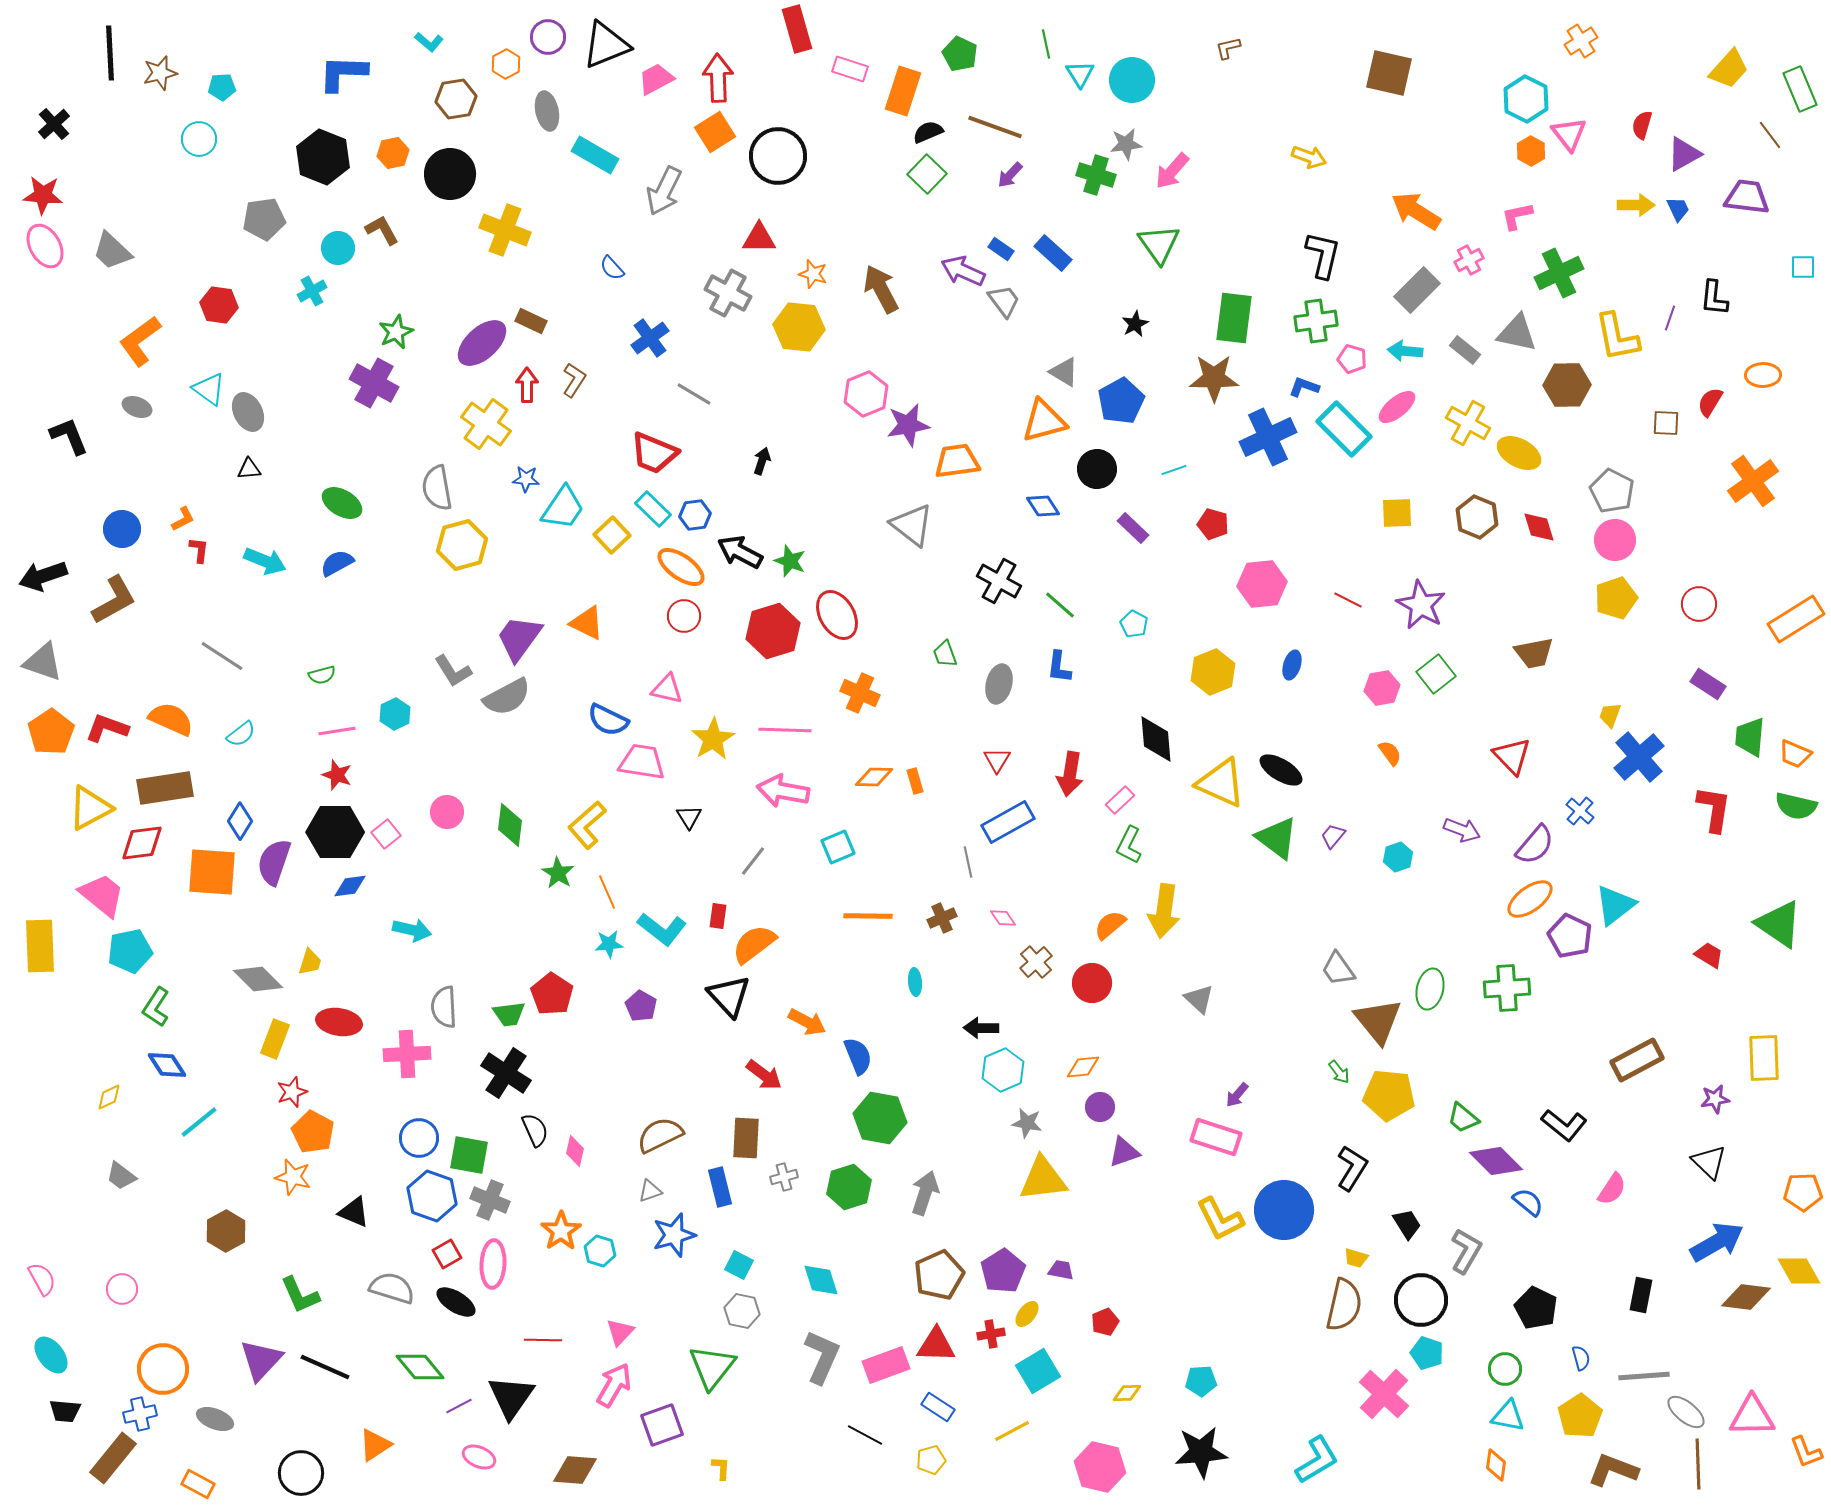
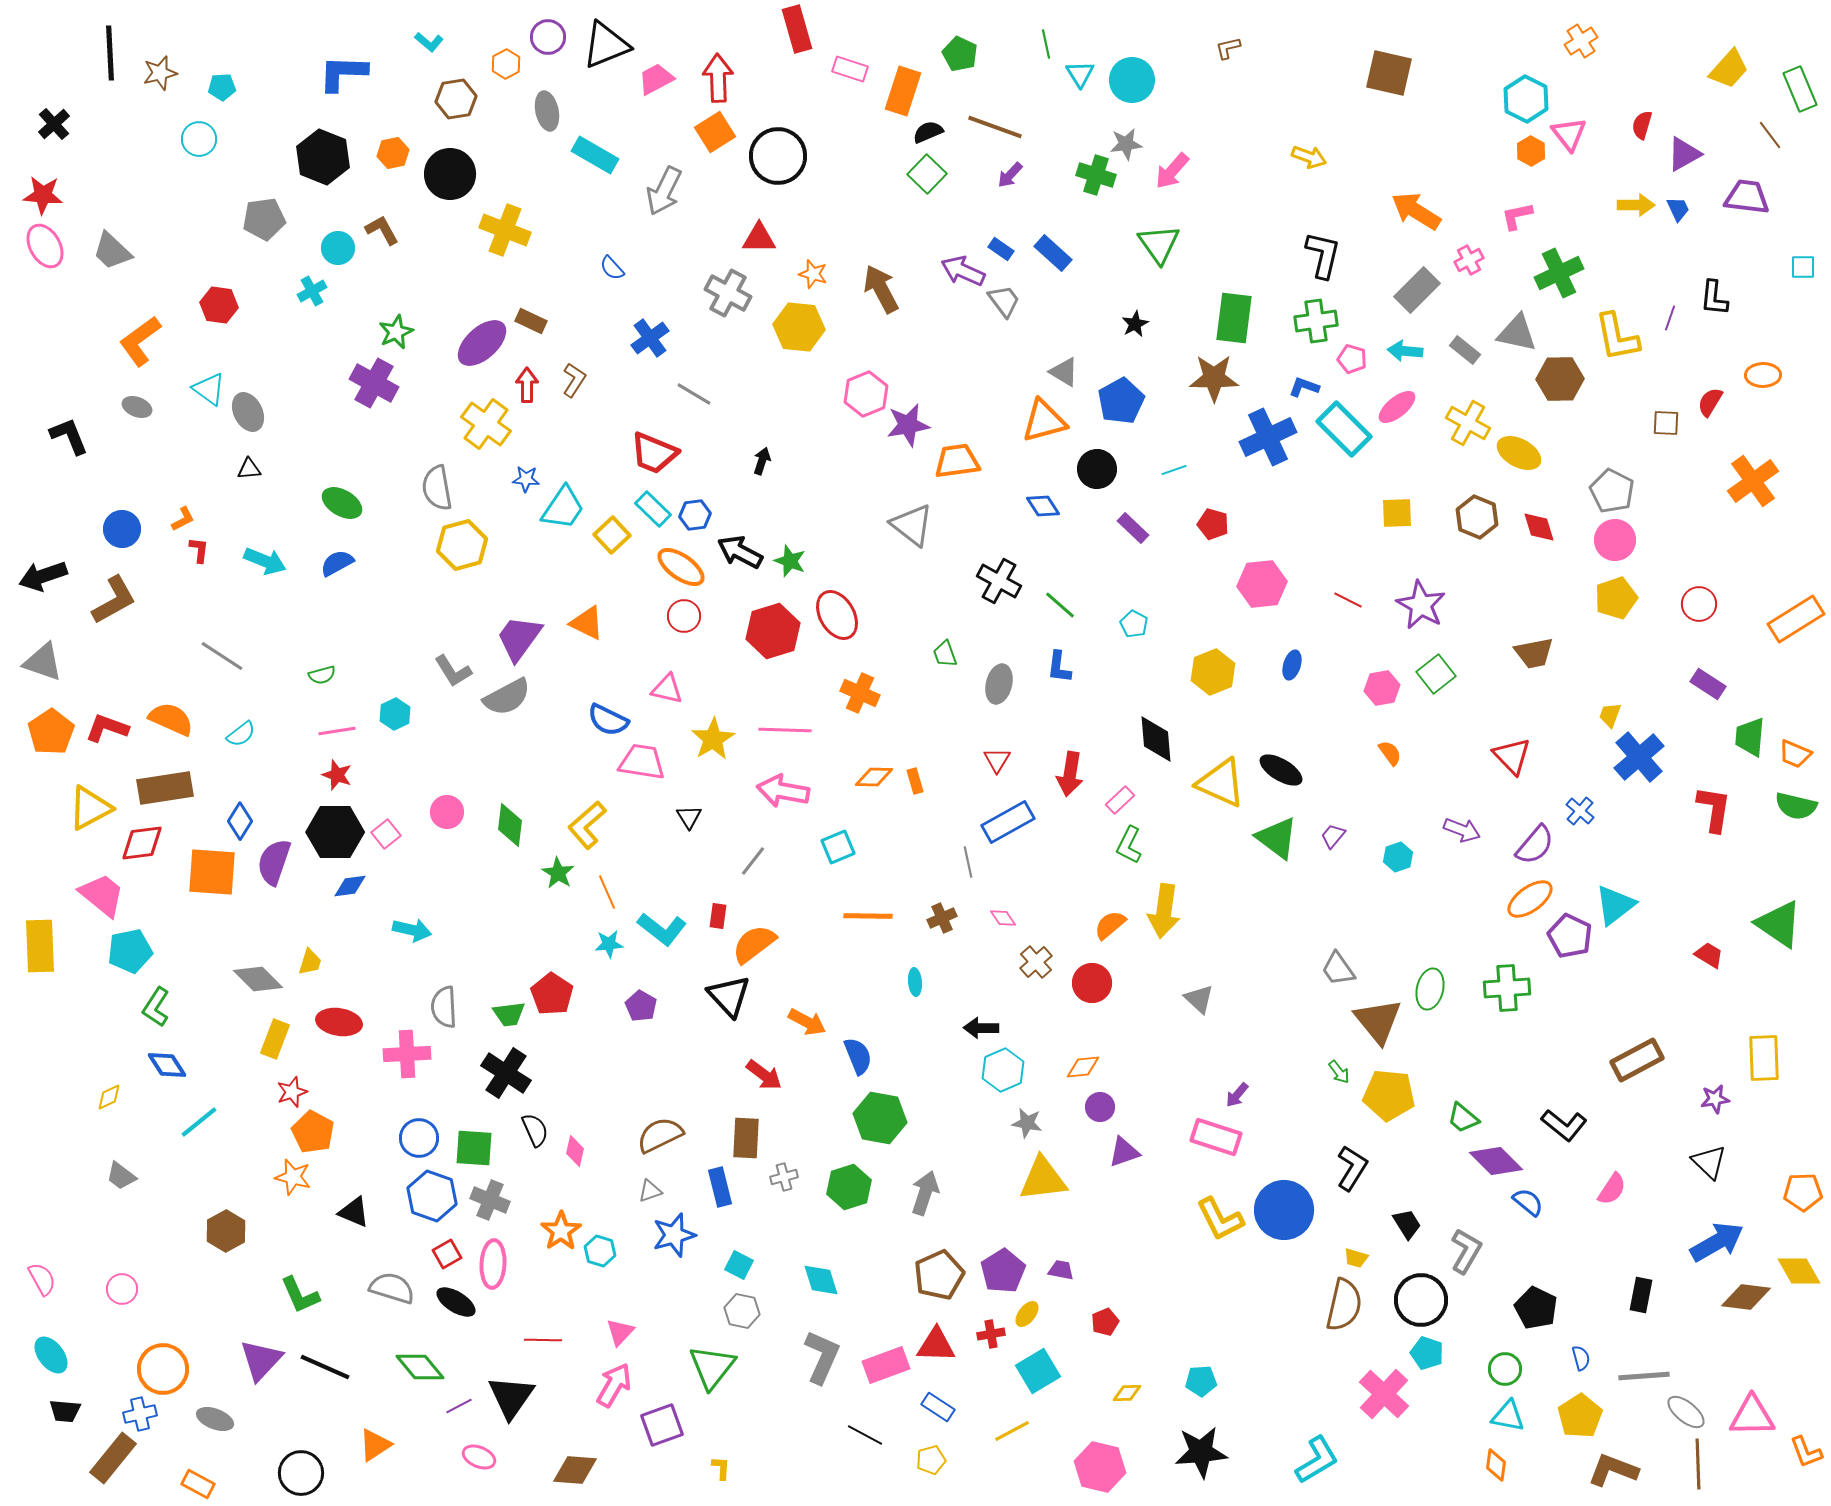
brown hexagon at (1567, 385): moved 7 px left, 6 px up
green square at (469, 1155): moved 5 px right, 7 px up; rotated 6 degrees counterclockwise
